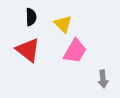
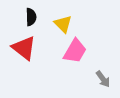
red triangle: moved 4 px left, 2 px up
gray arrow: rotated 30 degrees counterclockwise
